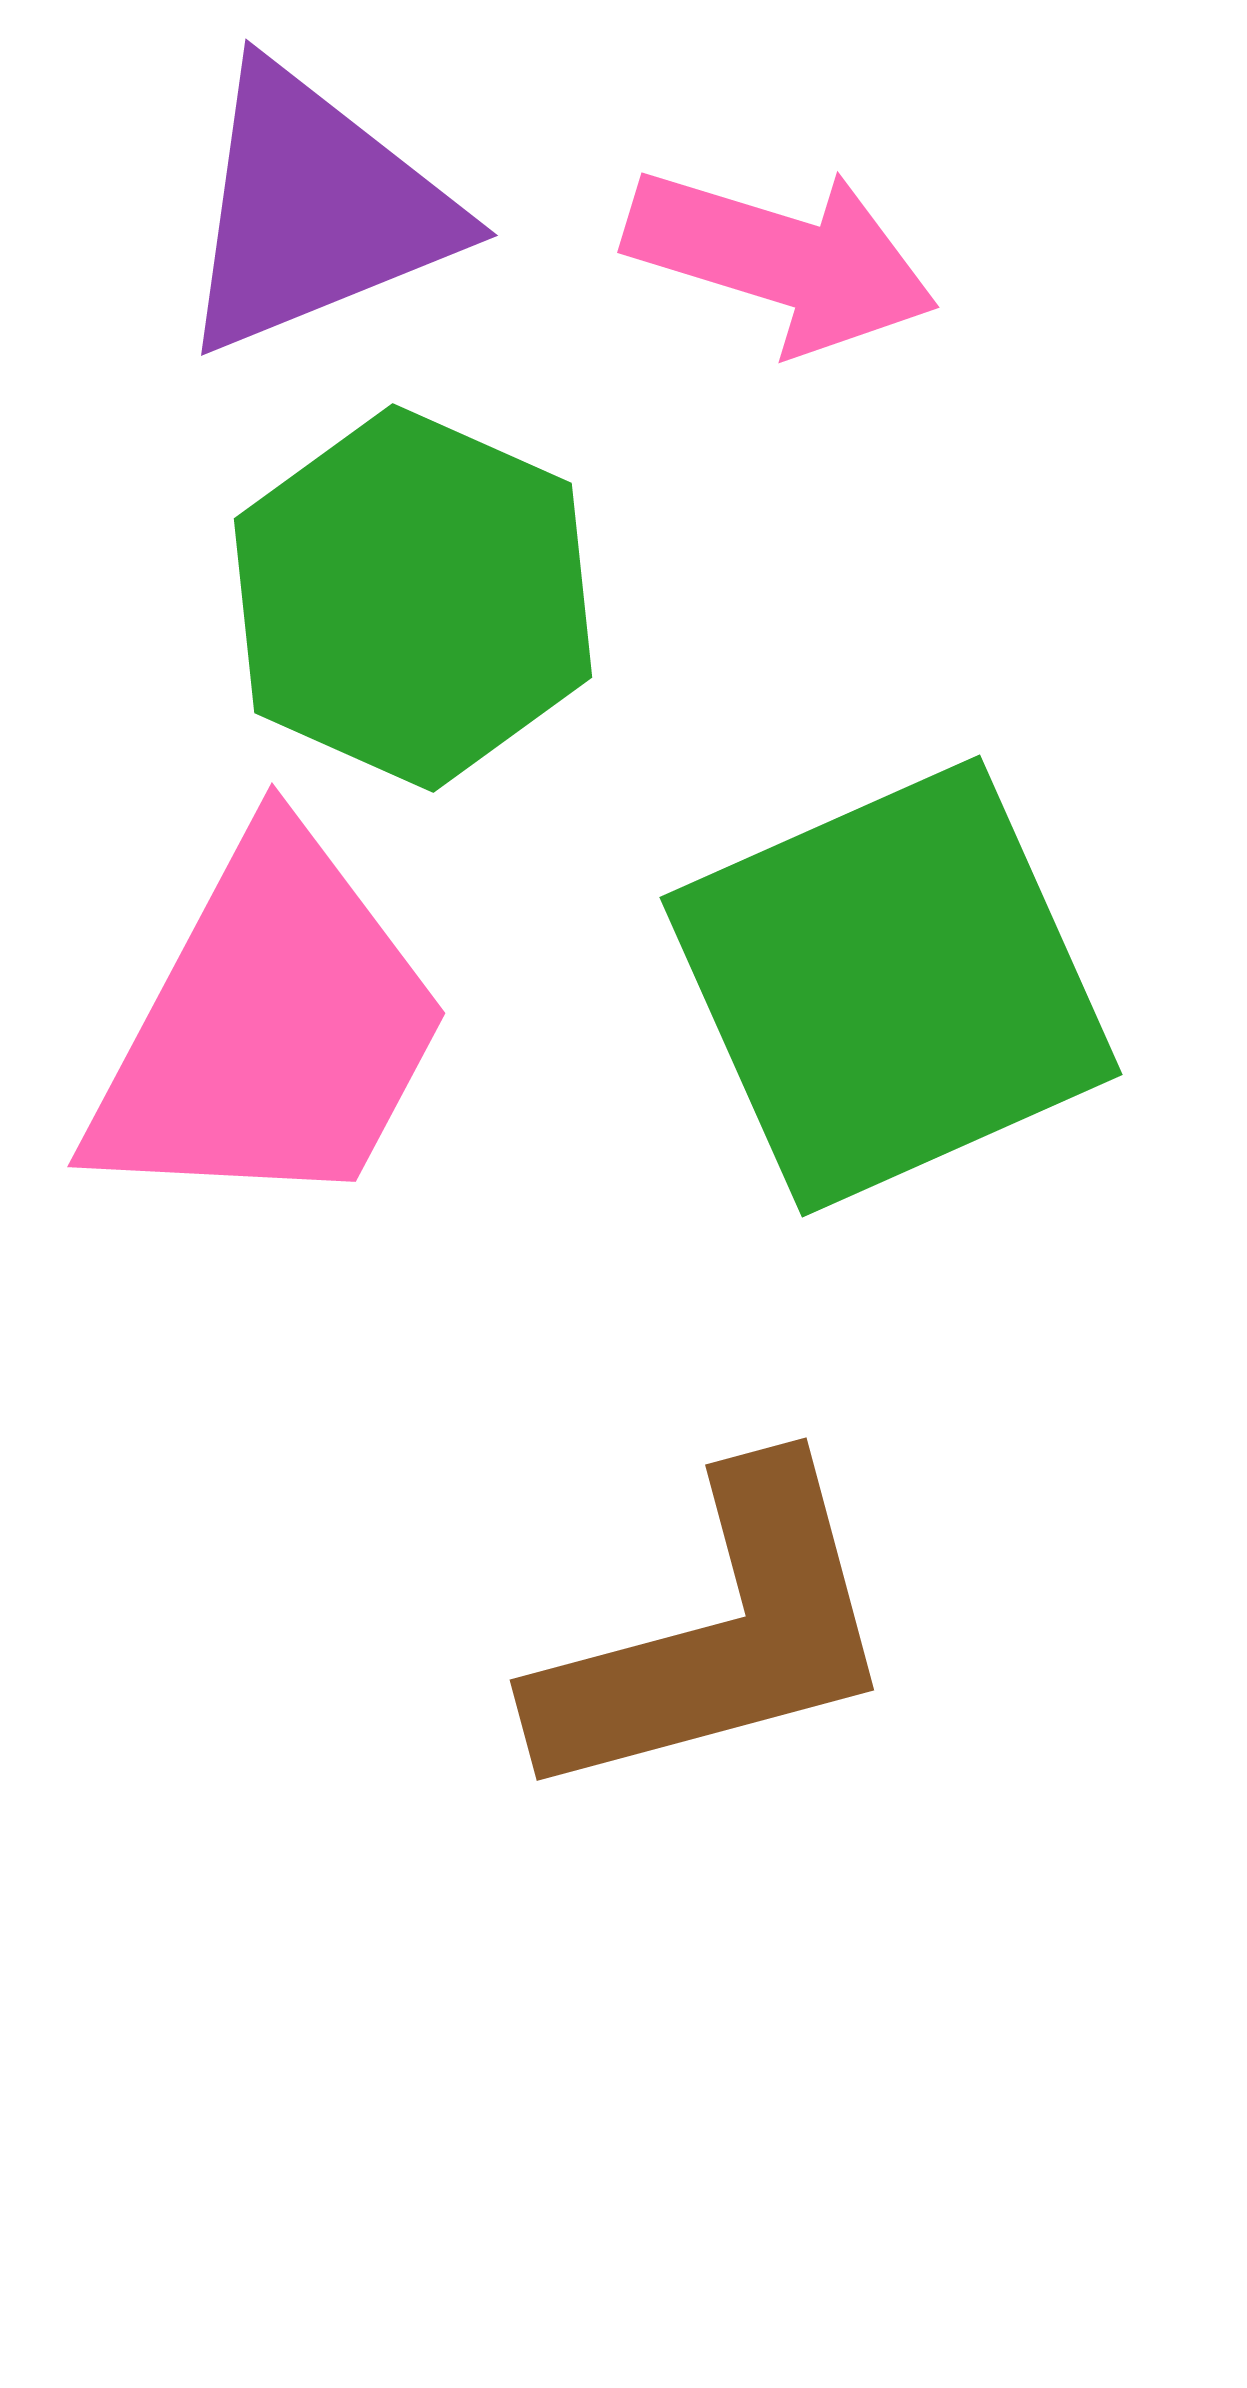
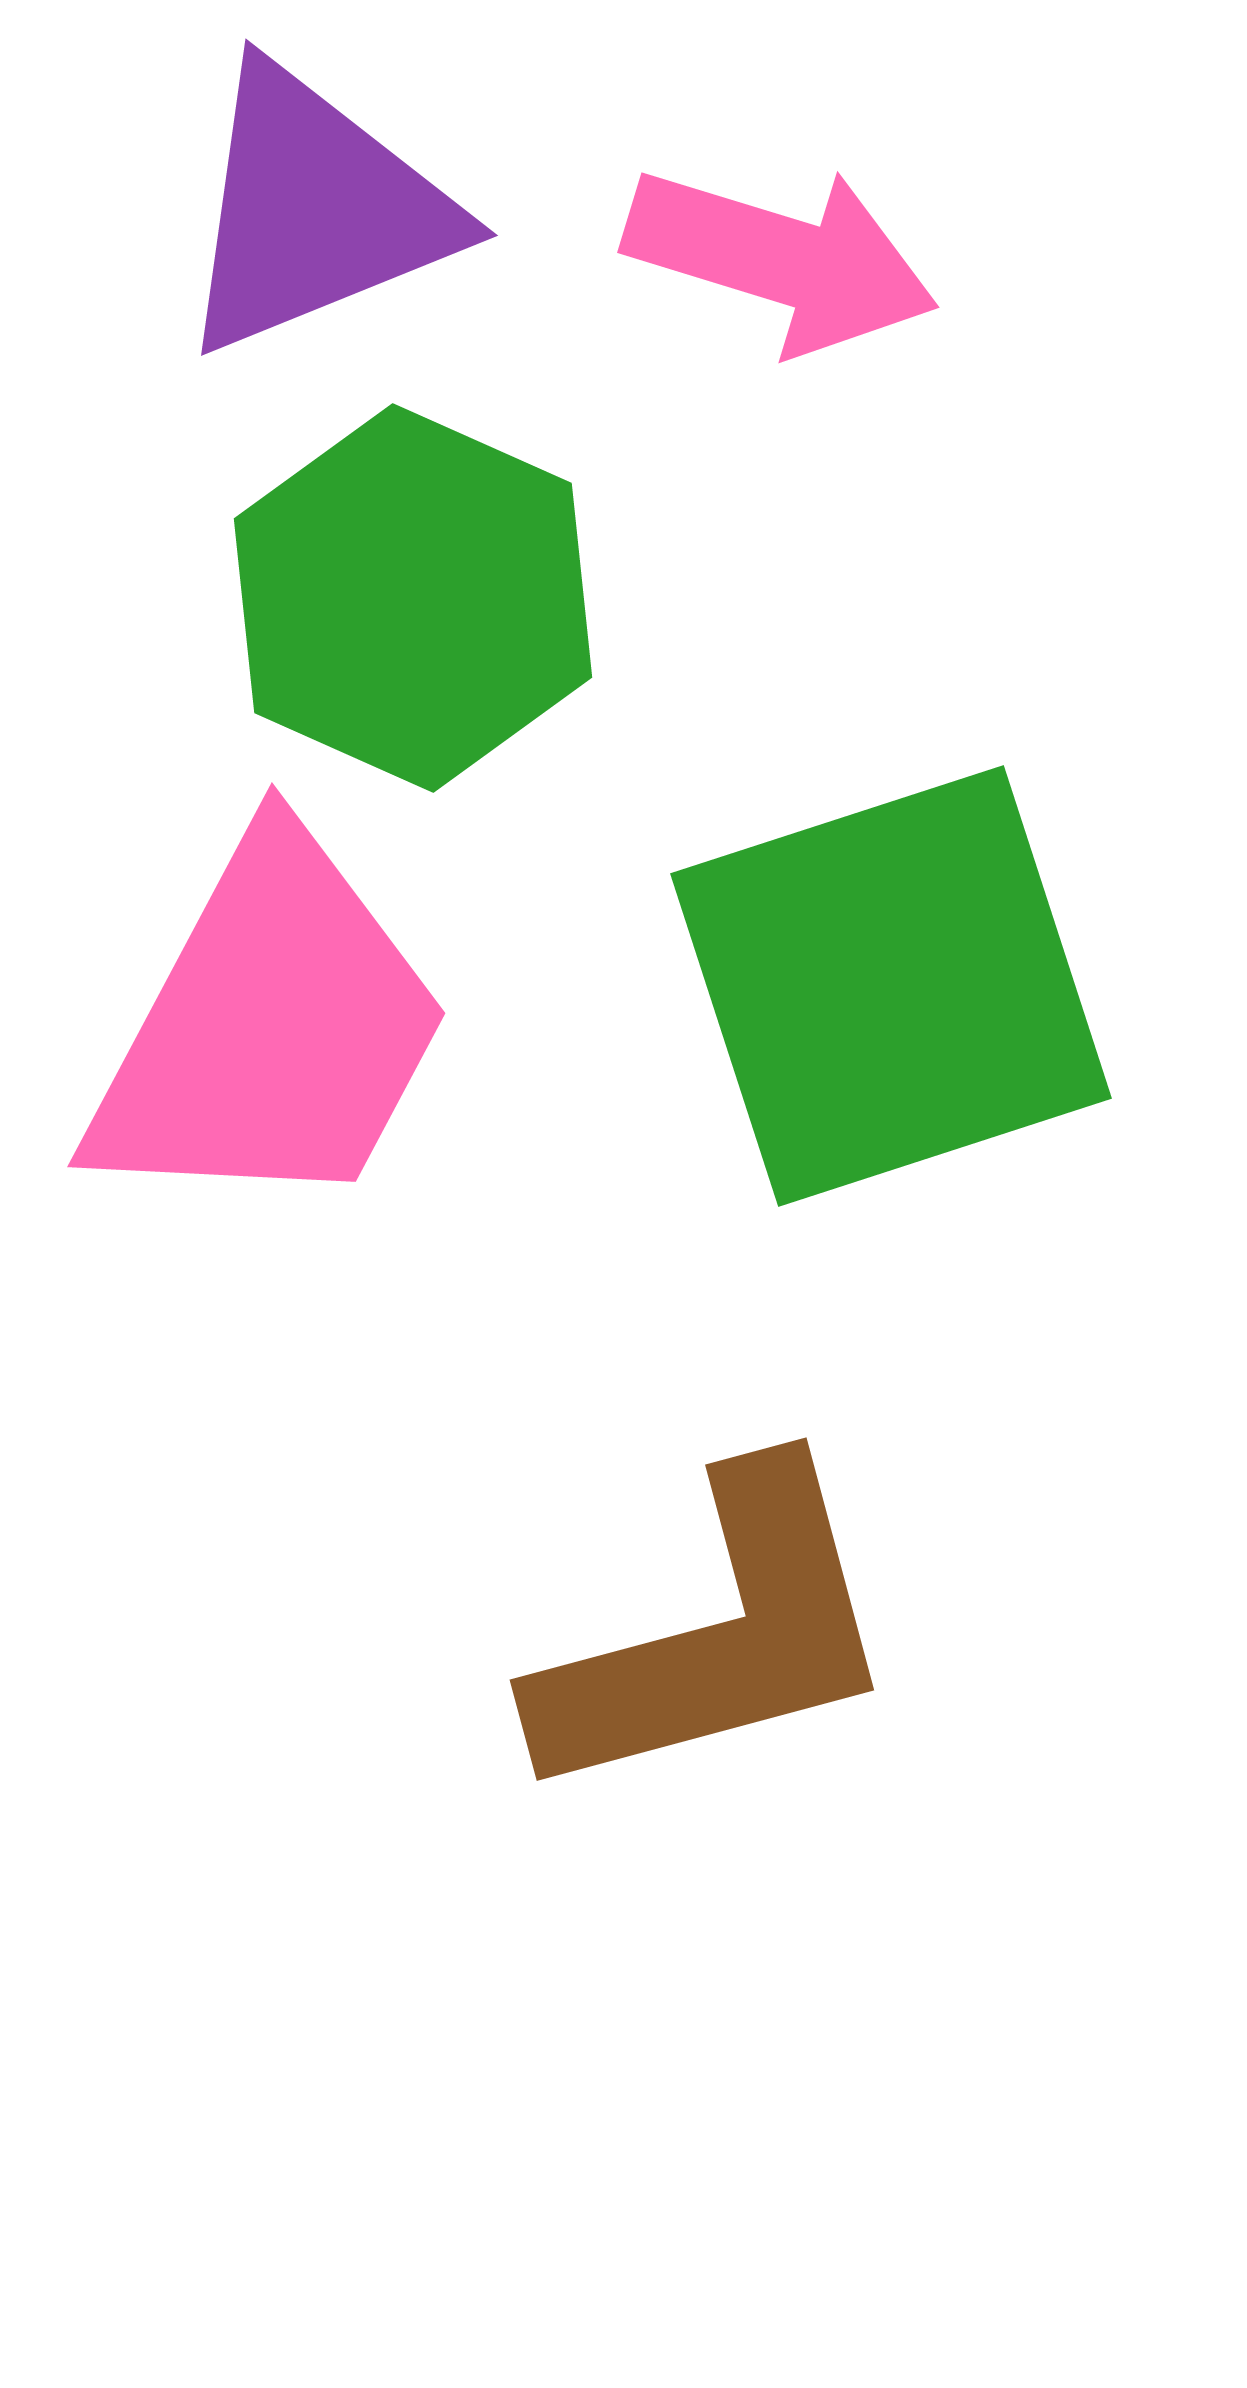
green square: rotated 6 degrees clockwise
